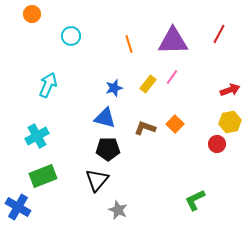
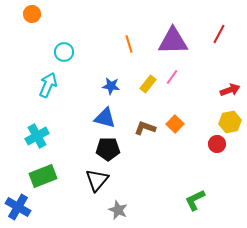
cyan circle: moved 7 px left, 16 px down
blue star: moved 3 px left, 2 px up; rotated 24 degrees clockwise
